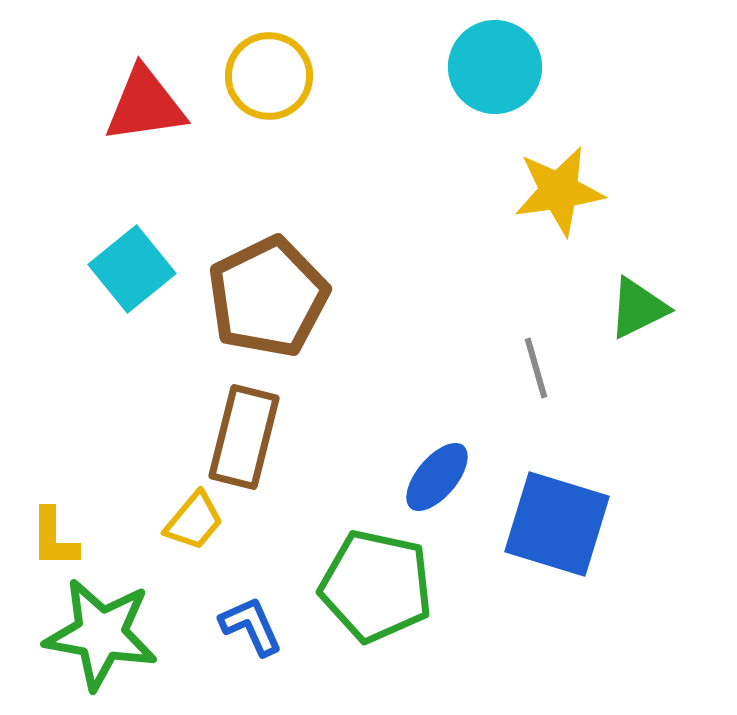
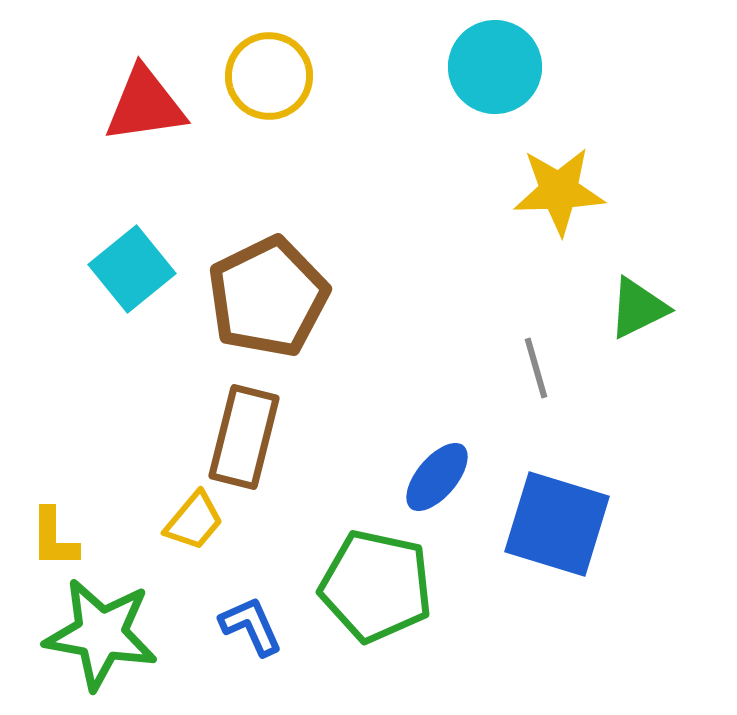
yellow star: rotated 6 degrees clockwise
